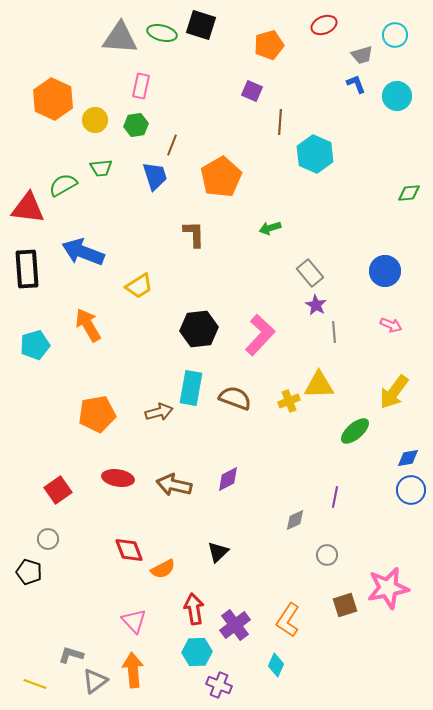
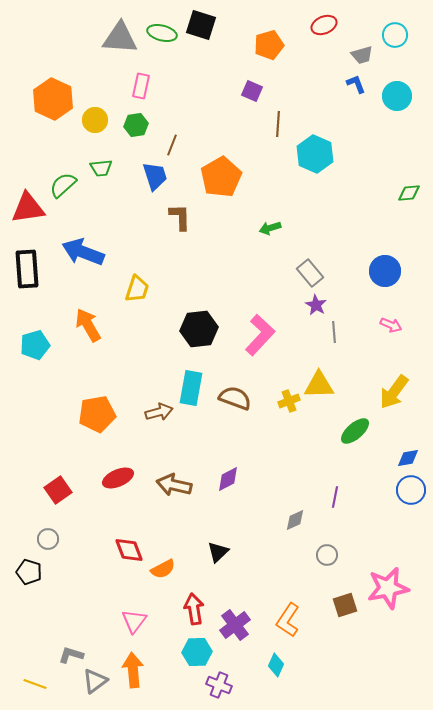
brown line at (280, 122): moved 2 px left, 2 px down
green semicircle at (63, 185): rotated 12 degrees counterclockwise
red triangle at (28, 208): rotated 15 degrees counterclockwise
brown L-shape at (194, 234): moved 14 px left, 17 px up
yellow trapezoid at (139, 286): moved 2 px left, 3 px down; rotated 40 degrees counterclockwise
red ellipse at (118, 478): rotated 32 degrees counterclockwise
pink triangle at (134, 621): rotated 20 degrees clockwise
